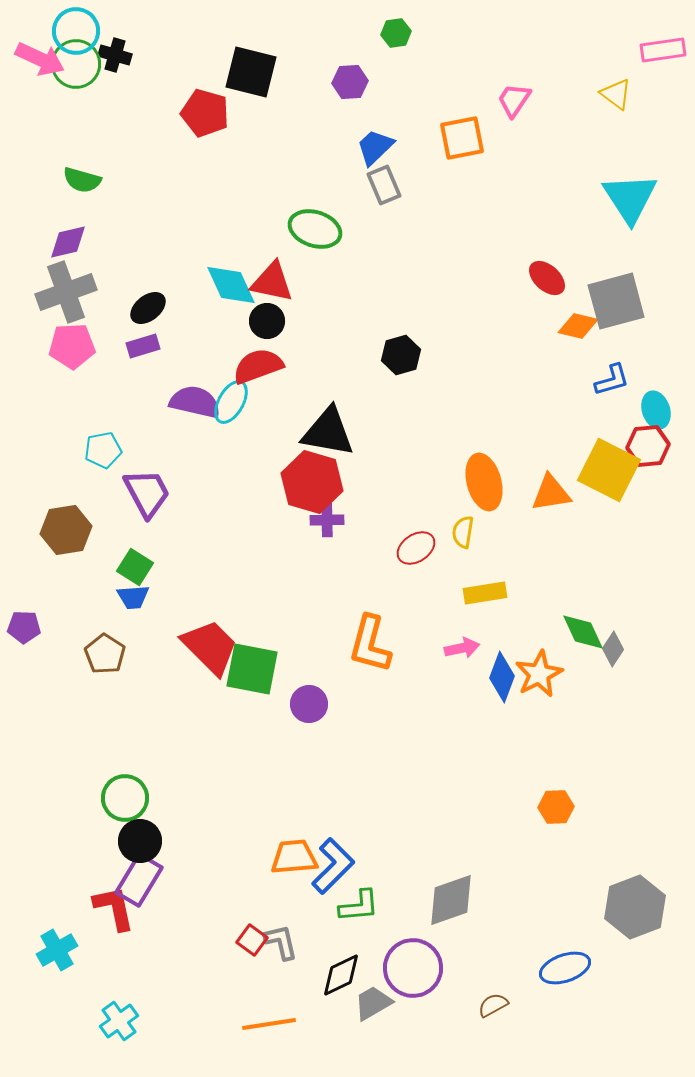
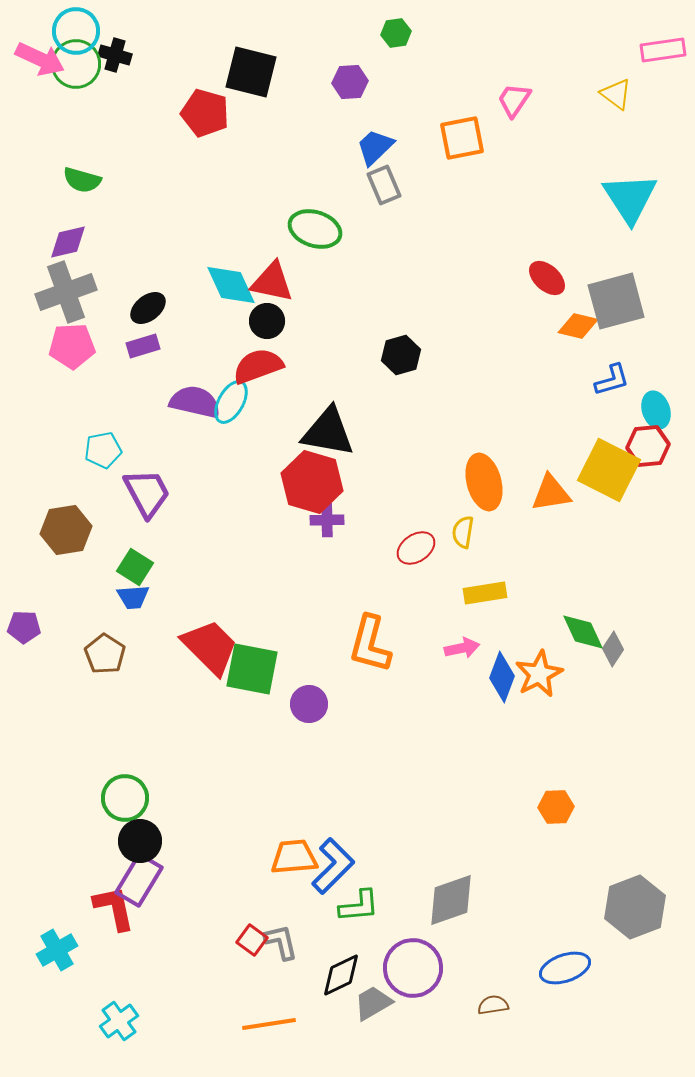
brown semicircle at (493, 1005): rotated 20 degrees clockwise
